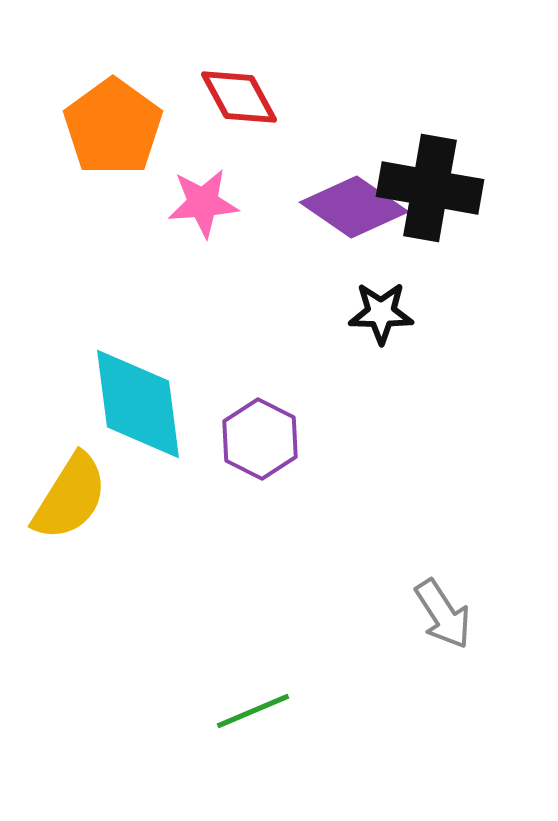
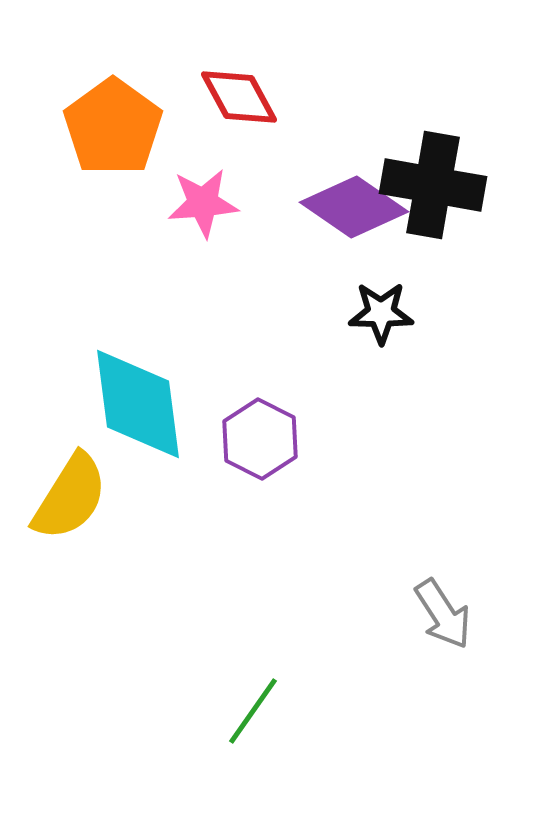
black cross: moved 3 px right, 3 px up
green line: rotated 32 degrees counterclockwise
